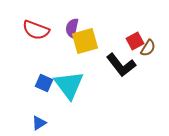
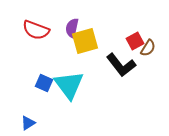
blue triangle: moved 11 px left
